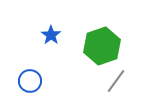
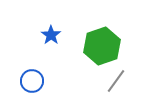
blue circle: moved 2 px right
